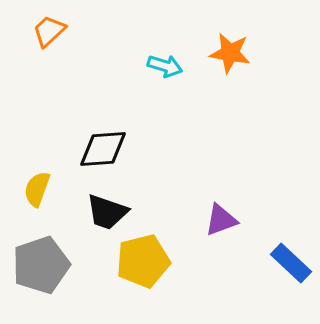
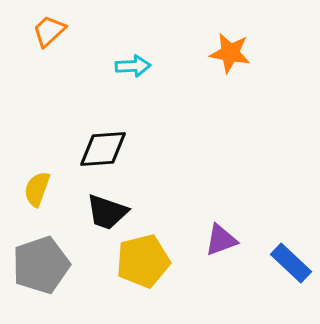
cyan arrow: moved 32 px left; rotated 20 degrees counterclockwise
purple triangle: moved 20 px down
